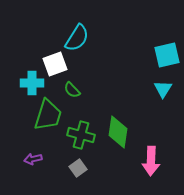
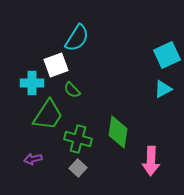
cyan square: rotated 12 degrees counterclockwise
white square: moved 1 px right, 1 px down
cyan triangle: rotated 30 degrees clockwise
green trapezoid: rotated 16 degrees clockwise
green cross: moved 3 px left, 4 px down
gray square: rotated 12 degrees counterclockwise
